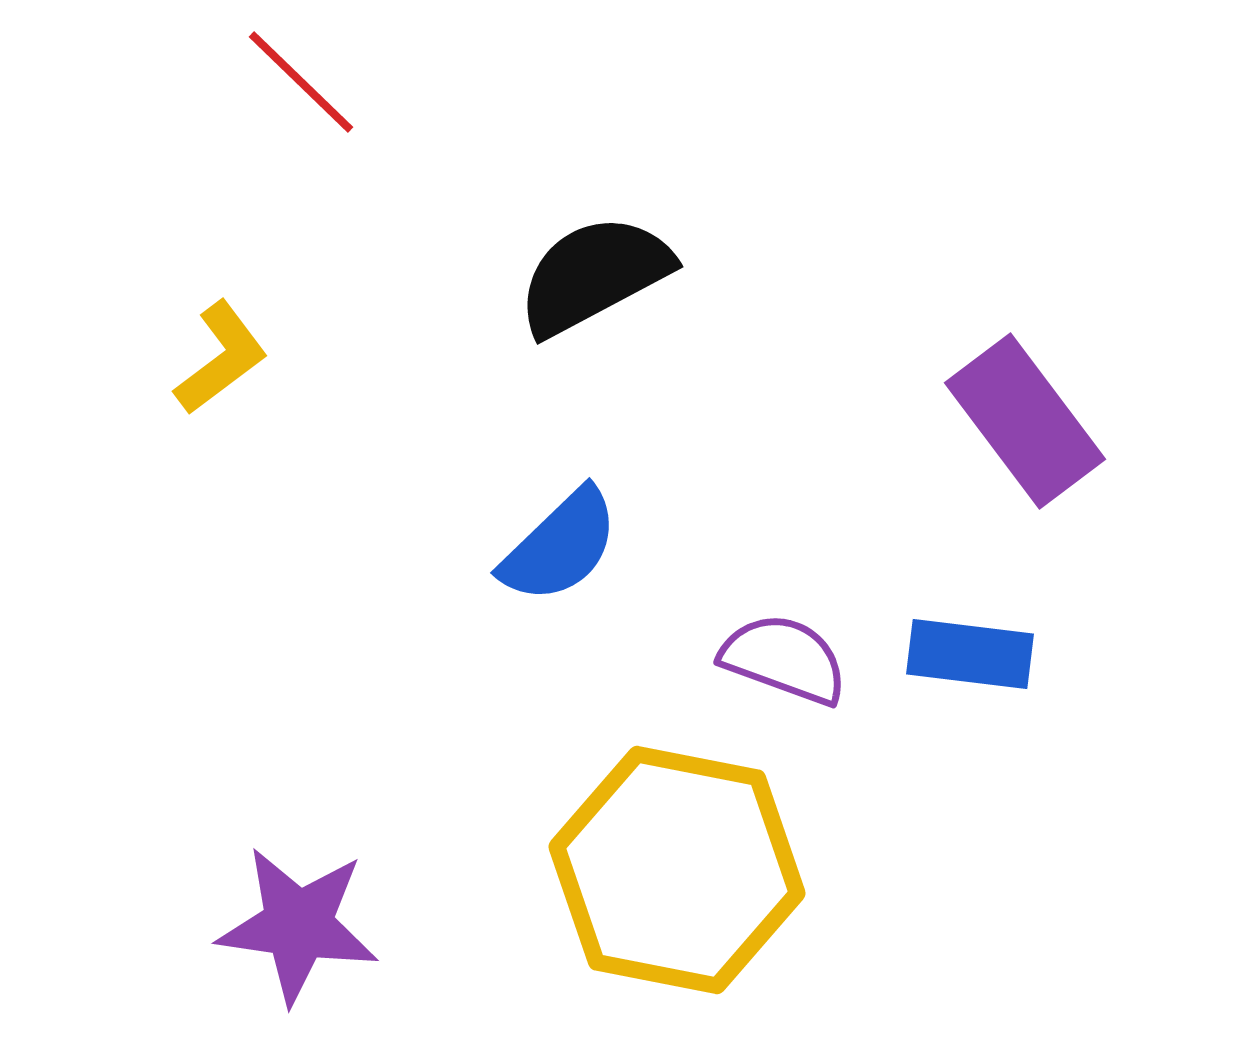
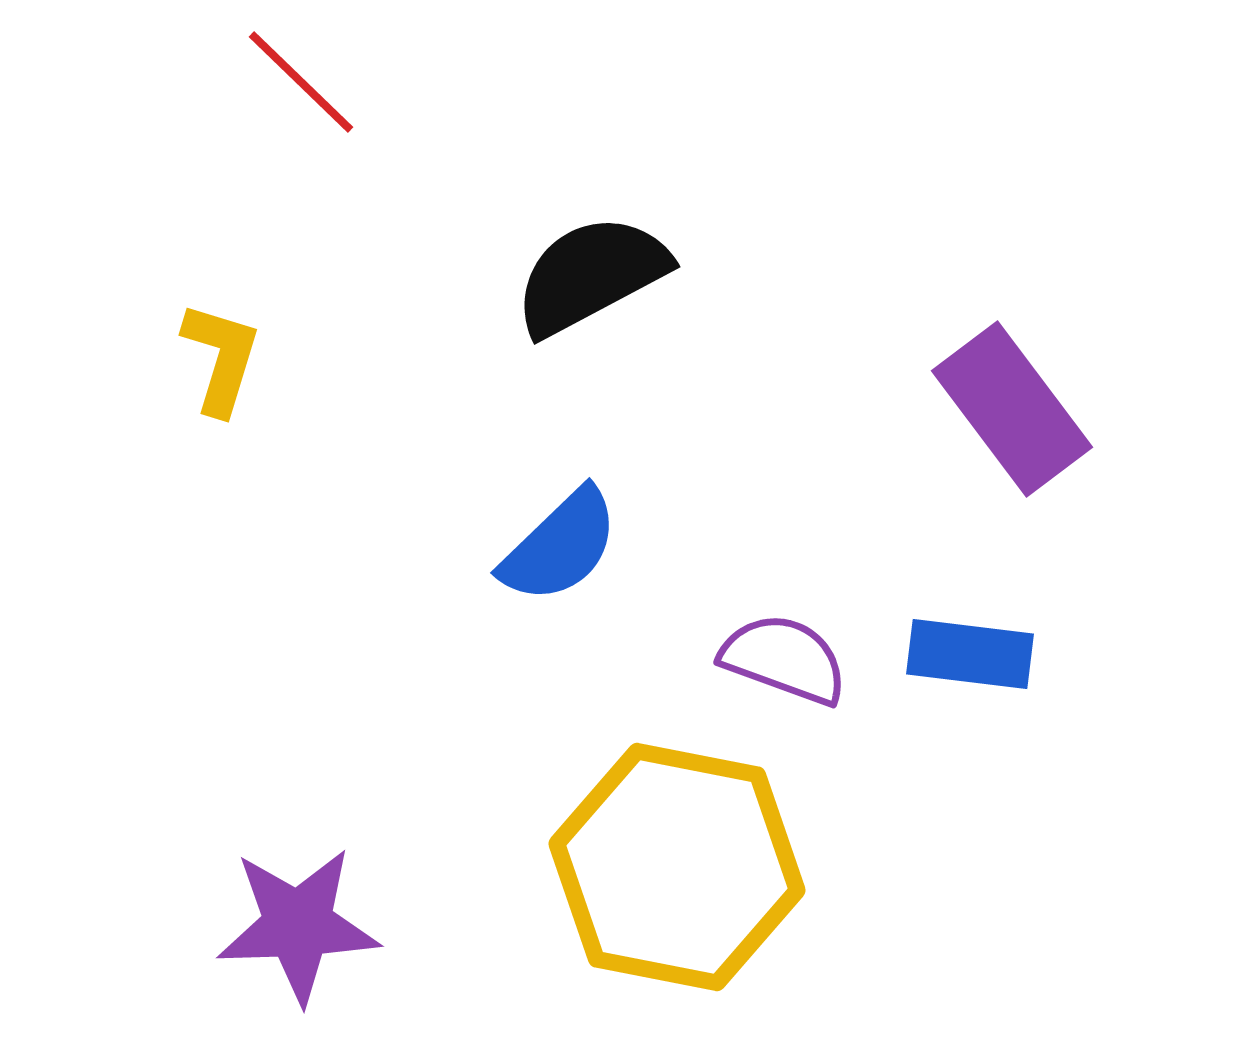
black semicircle: moved 3 px left
yellow L-shape: rotated 36 degrees counterclockwise
purple rectangle: moved 13 px left, 12 px up
yellow hexagon: moved 3 px up
purple star: rotated 10 degrees counterclockwise
